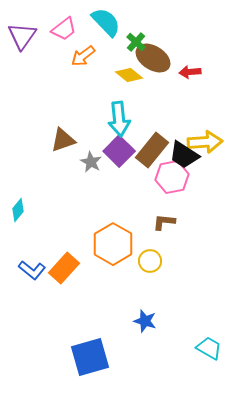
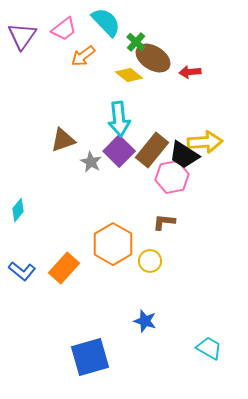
blue L-shape: moved 10 px left, 1 px down
